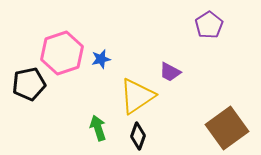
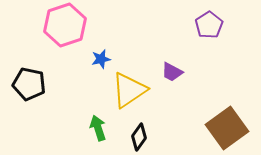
pink hexagon: moved 3 px right, 28 px up
purple trapezoid: moved 2 px right
black pentagon: rotated 24 degrees clockwise
yellow triangle: moved 8 px left, 6 px up
black diamond: moved 1 px right, 1 px down; rotated 16 degrees clockwise
